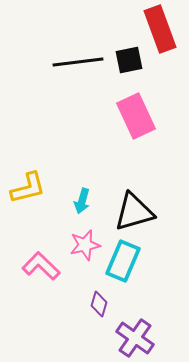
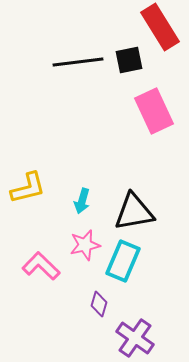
red rectangle: moved 2 px up; rotated 12 degrees counterclockwise
pink rectangle: moved 18 px right, 5 px up
black triangle: rotated 6 degrees clockwise
